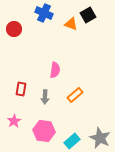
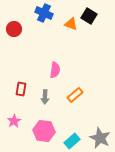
black square: moved 1 px right, 1 px down; rotated 28 degrees counterclockwise
